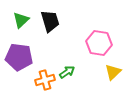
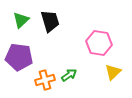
green arrow: moved 2 px right, 3 px down
